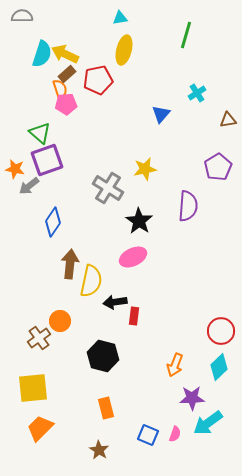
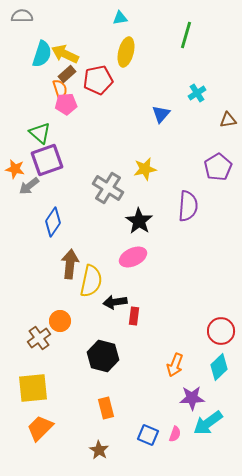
yellow ellipse at (124, 50): moved 2 px right, 2 px down
